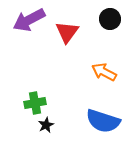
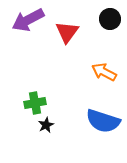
purple arrow: moved 1 px left
